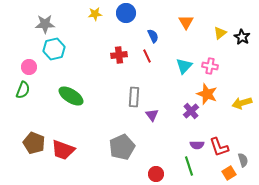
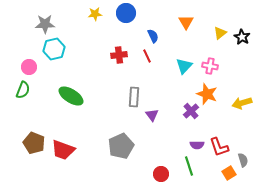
gray pentagon: moved 1 px left, 1 px up
red circle: moved 5 px right
